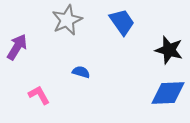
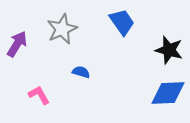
gray star: moved 5 px left, 9 px down
purple arrow: moved 3 px up
